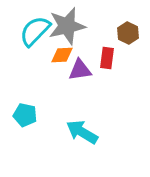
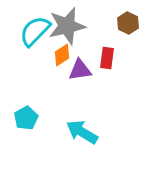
brown hexagon: moved 10 px up
orange diamond: rotated 30 degrees counterclockwise
cyan pentagon: moved 1 px right, 3 px down; rotated 30 degrees clockwise
